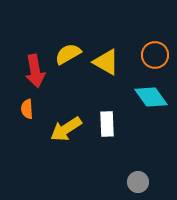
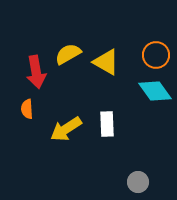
orange circle: moved 1 px right
red arrow: moved 1 px right, 1 px down
cyan diamond: moved 4 px right, 6 px up
